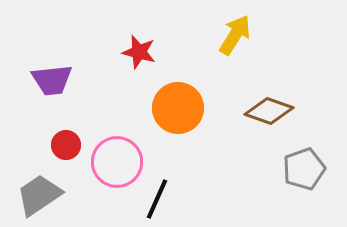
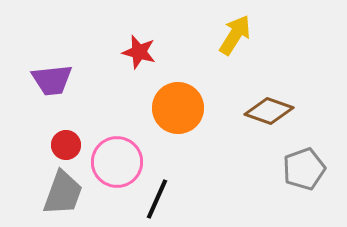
gray trapezoid: moved 24 px right, 2 px up; rotated 144 degrees clockwise
